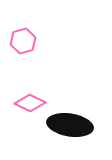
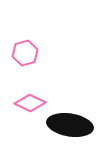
pink hexagon: moved 2 px right, 12 px down
